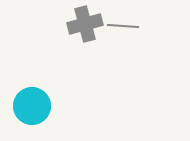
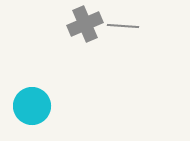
gray cross: rotated 8 degrees counterclockwise
